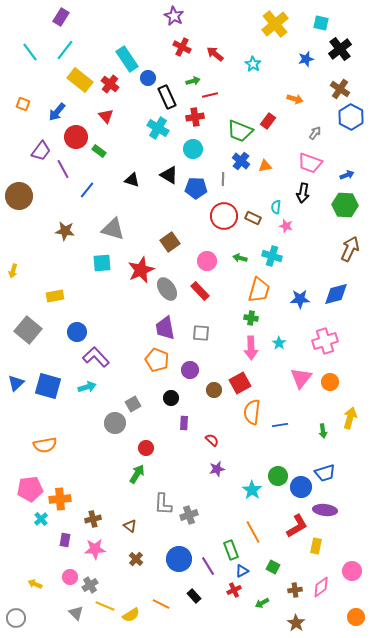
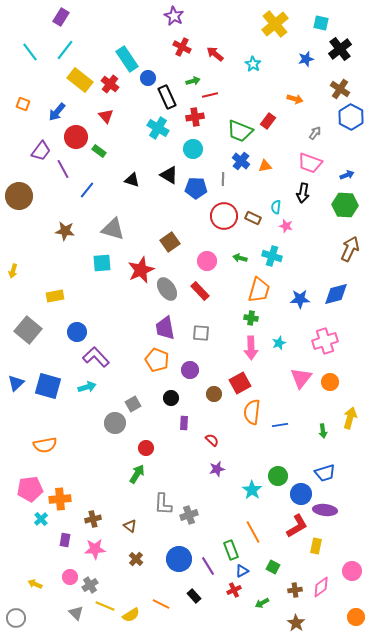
cyan star at (279, 343): rotated 16 degrees clockwise
brown circle at (214, 390): moved 4 px down
blue circle at (301, 487): moved 7 px down
